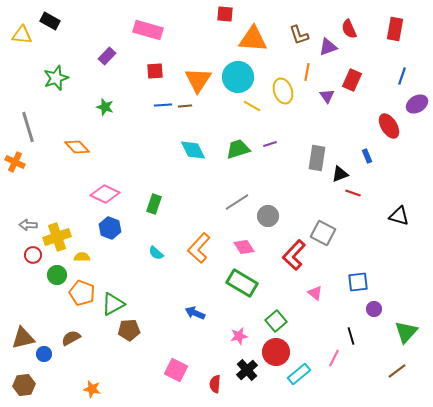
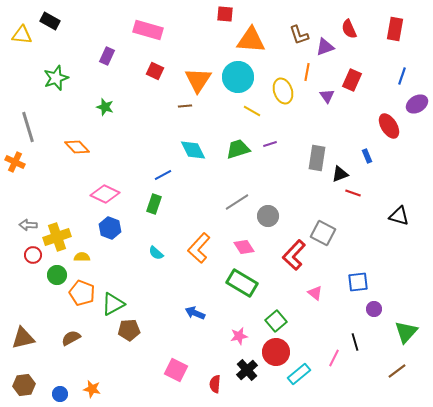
orange triangle at (253, 39): moved 2 px left, 1 px down
purple triangle at (328, 47): moved 3 px left
purple rectangle at (107, 56): rotated 18 degrees counterclockwise
red square at (155, 71): rotated 30 degrees clockwise
blue line at (163, 105): moved 70 px down; rotated 24 degrees counterclockwise
yellow line at (252, 106): moved 5 px down
black line at (351, 336): moved 4 px right, 6 px down
blue circle at (44, 354): moved 16 px right, 40 px down
